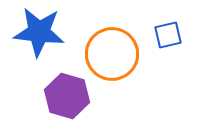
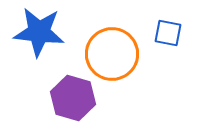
blue square: moved 2 px up; rotated 24 degrees clockwise
purple hexagon: moved 6 px right, 2 px down
